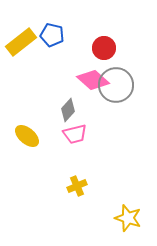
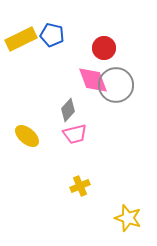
yellow rectangle: moved 3 px up; rotated 12 degrees clockwise
pink diamond: rotated 28 degrees clockwise
yellow cross: moved 3 px right
